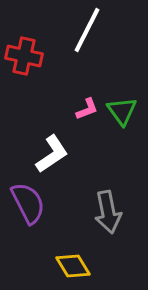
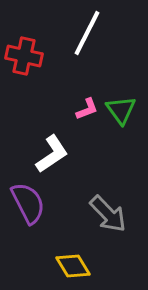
white line: moved 3 px down
green triangle: moved 1 px left, 1 px up
gray arrow: moved 2 px down; rotated 33 degrees counterclockwise
